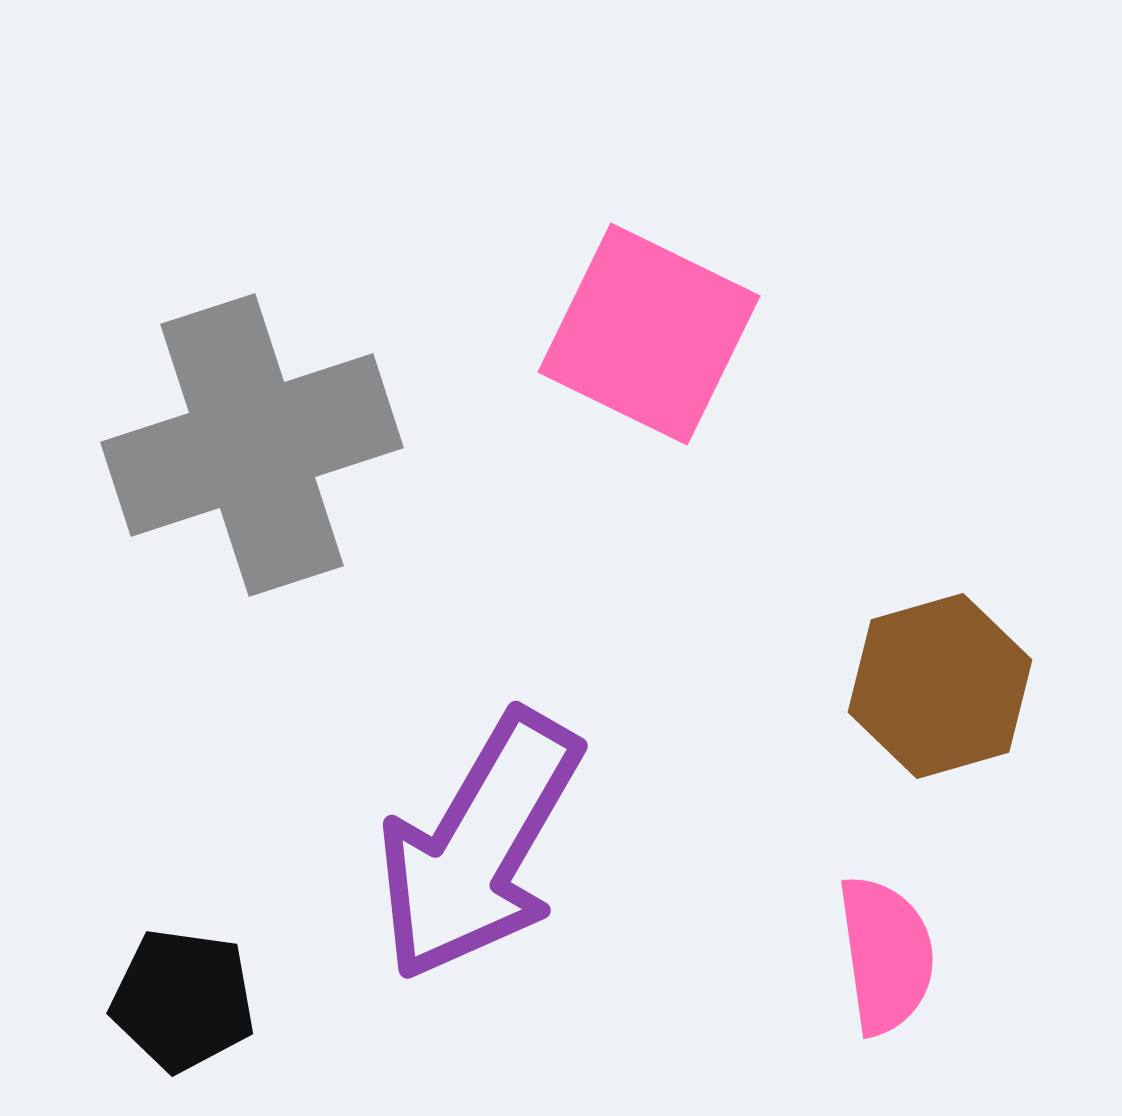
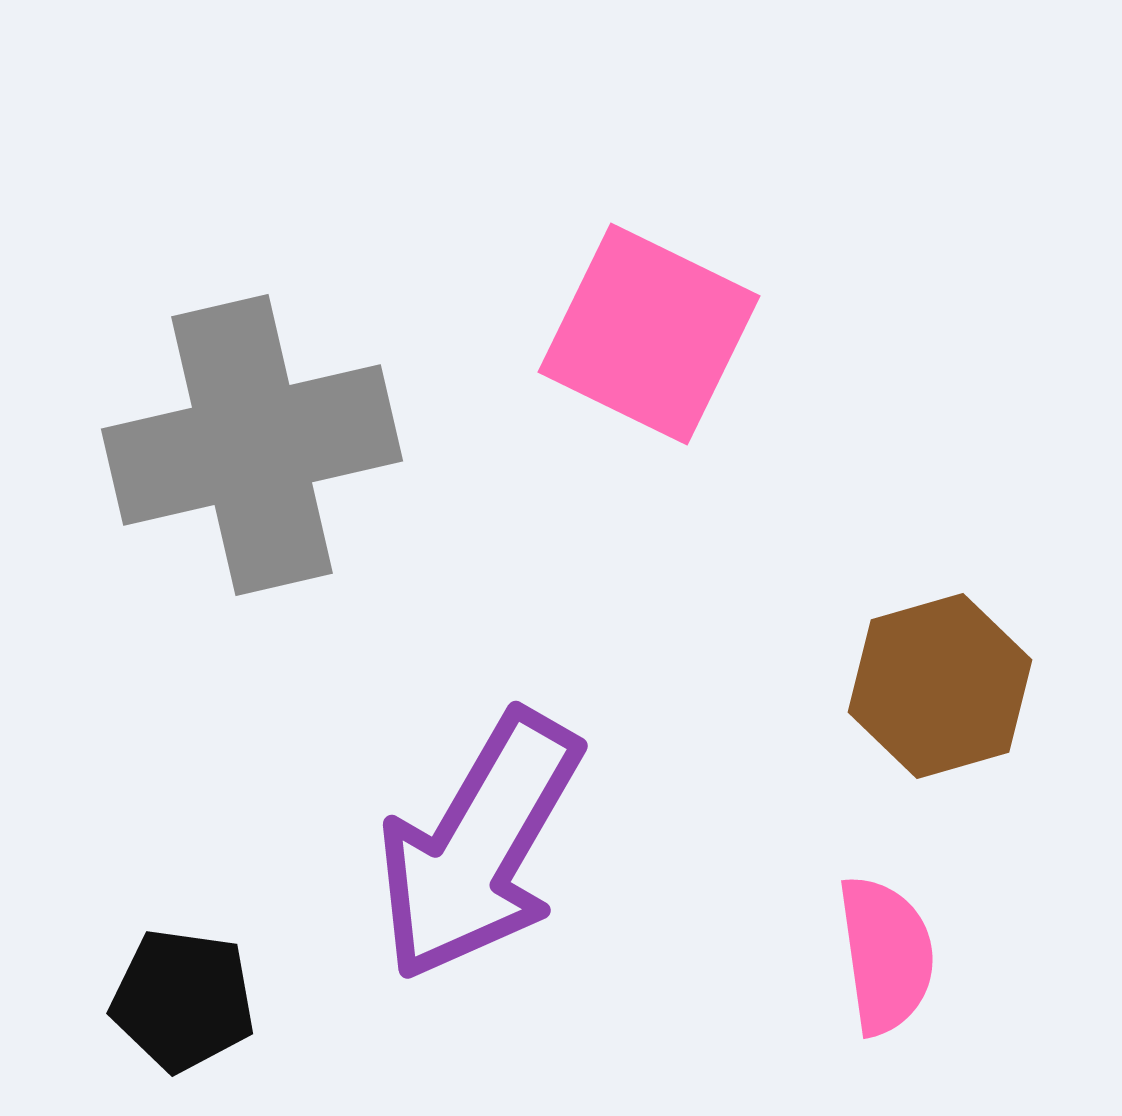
gray cross: rotated 5 degrees clockwise
